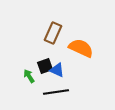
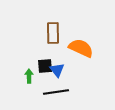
brown rectangle: rotated 25 degrees counterclockwise
black square: rotated 14 degrees clockwise
blue triangle: rotated 28 degrees clockwise
green arrow: rotated 32 degrees clockwise
